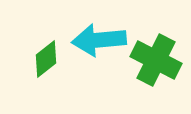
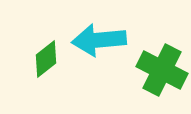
green cross: moved 6 px right, 10 px down
